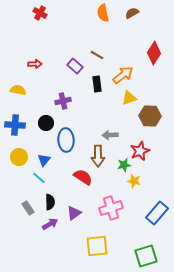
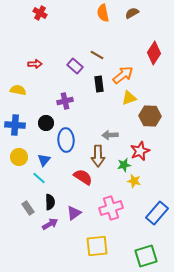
black rectangle: moved 2 px right
purple cross: moved 2 px right
